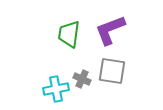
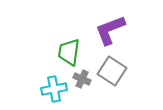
green trapezoid: moved 18 px down
gray square: rotated 24 degrees clockwise
cyan cross: moved 2 px left
